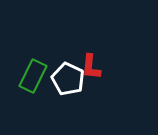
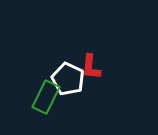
green rectangle: moved 13 px right, 21 px down
